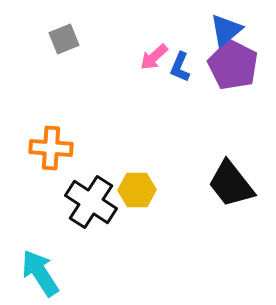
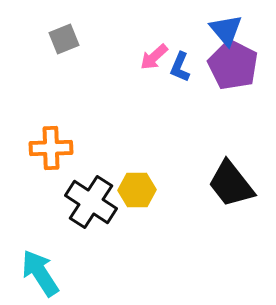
blue triangle: rotated 30 degrees counterclockwise
orange cross: rotated 6 degrees counterclockwise
